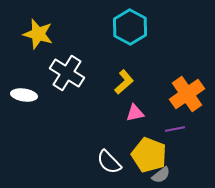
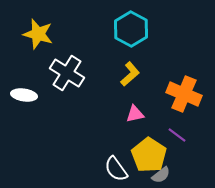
cyan hexagon: moved 1 px right, 2 px down
yellow L-shape: moved 6 px right, 8 px up
orange cross: moved 3 px left; rotated 32 degrees counterclockwise
pink triangle: moved 1 px down
purple line: moved 2 px right, 6 px down; rotated 48 degrees clockwise
yellow pentagon: rotated 12 degrees clockwise
white semicircle: moved 7 px right, 7 px down; rotated 8 degrees clockwise
